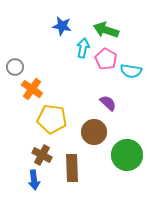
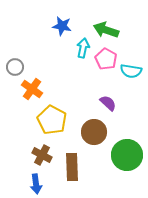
yellow pentagon: moved 1 px down; rotated 20 degrees clockwise
brown rectangle: moved 1 px up
blue arrow: moved 2 px right, 4 px down
